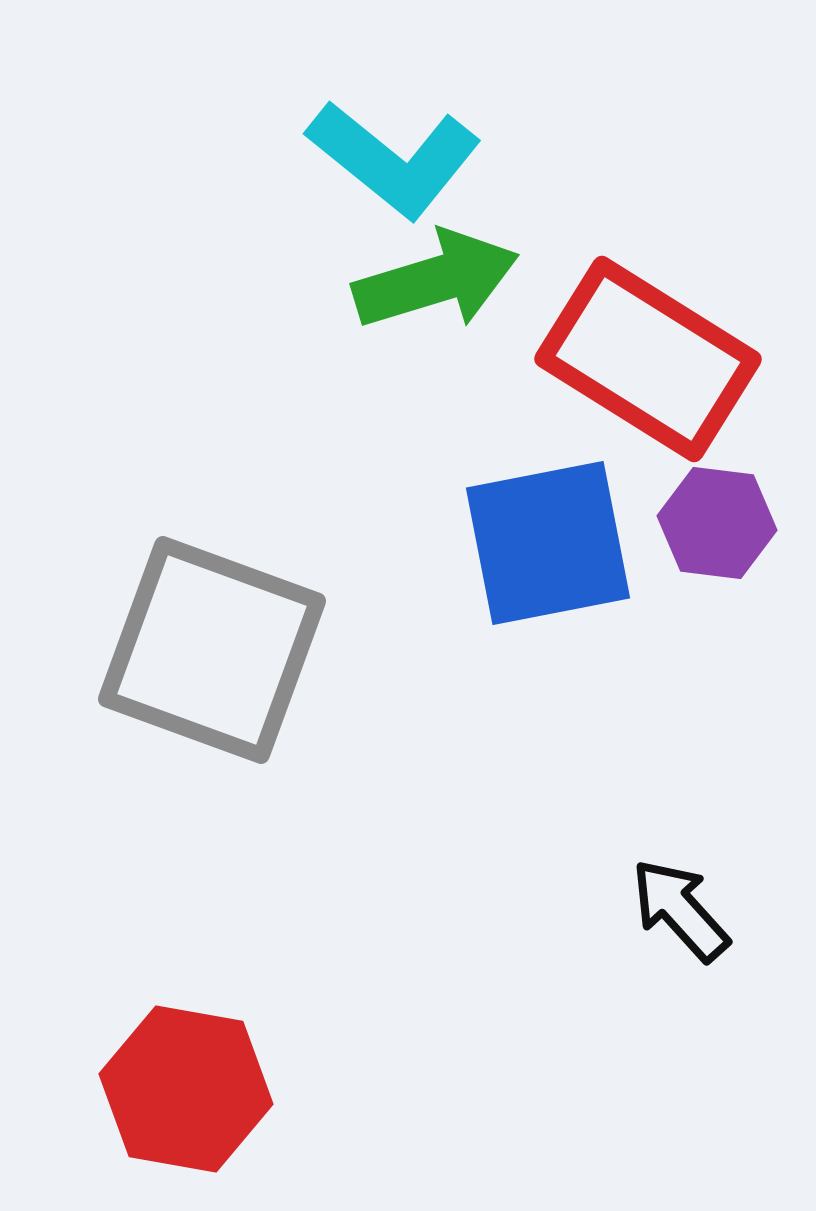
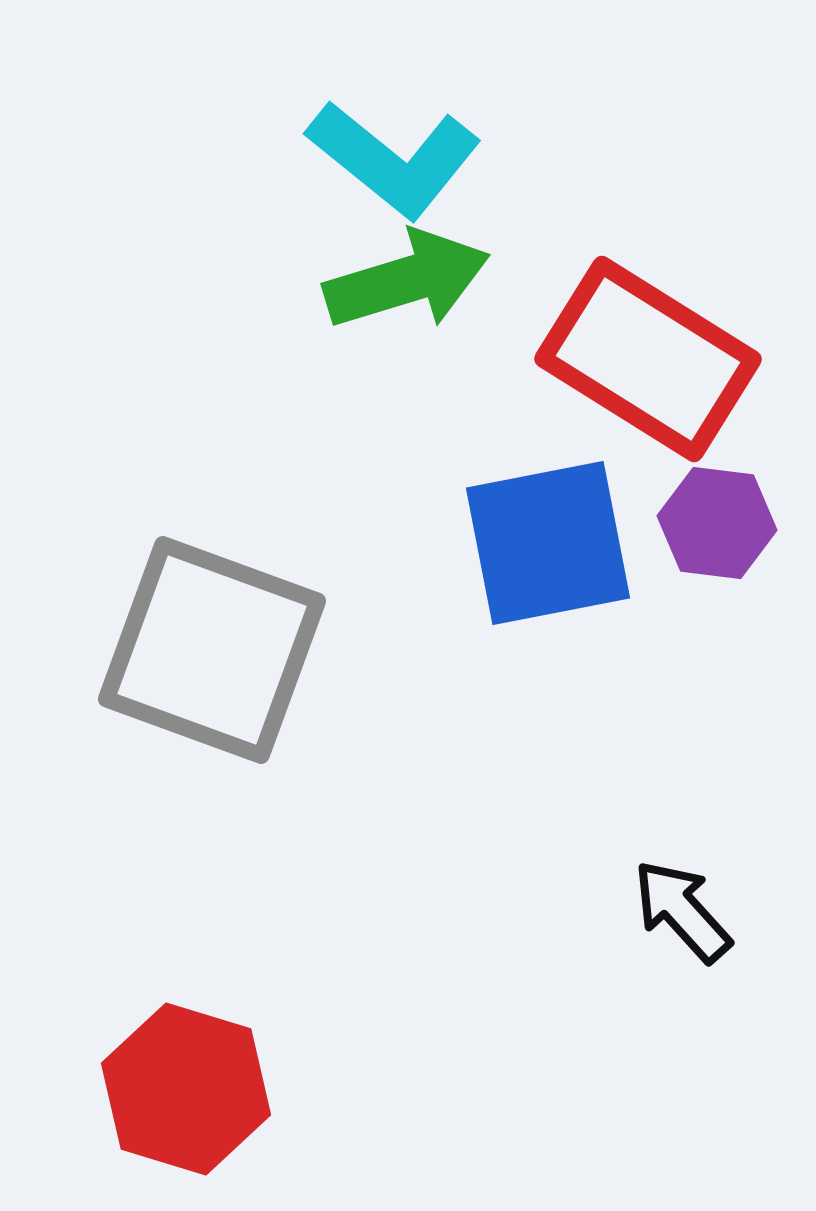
green arrow: moved 29 px left
black arrow: moved 2 px right, 1 px down
red hexagon: rotated 7 degrees clockwise
